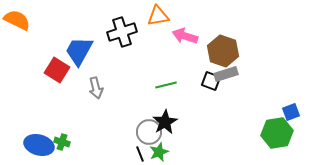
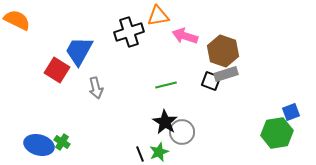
black cross: moved 7 px right
black star: rotated 10 degrees counterclockwise
gray circle: moved 33 px right
green cross: rotated 14 degrees clockwise
